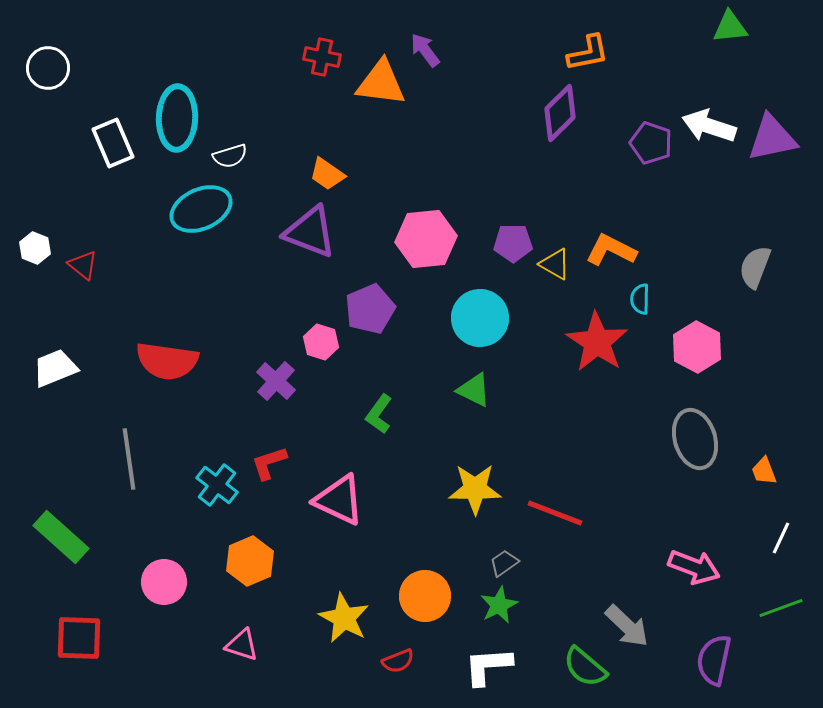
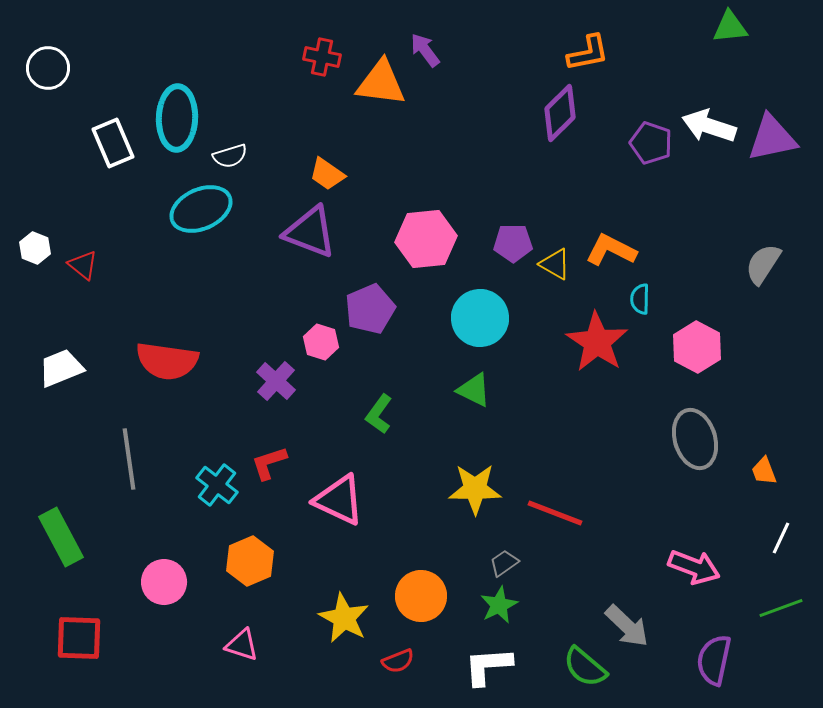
gray semicircle at (755, 267): moved 8 px right, 3 px up; rotated 12 degrees clockwise
white trapezoid at (55, 368): moved 6 px right
green rectangle at (61, 537): rotated 20 degrees clockwise
orange circle at (425, 596): moved 4 px left
